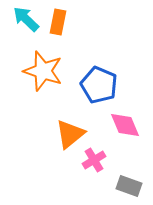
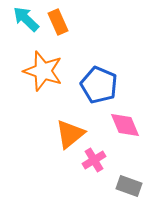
orange rectangle: rotated 35 degrees counterclockwise
